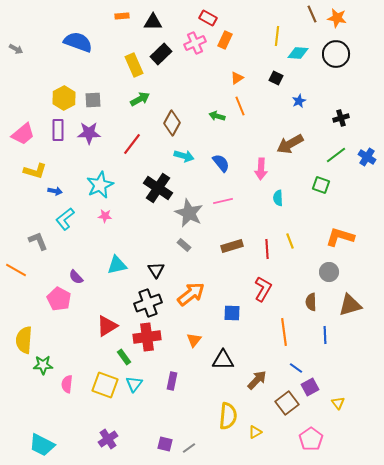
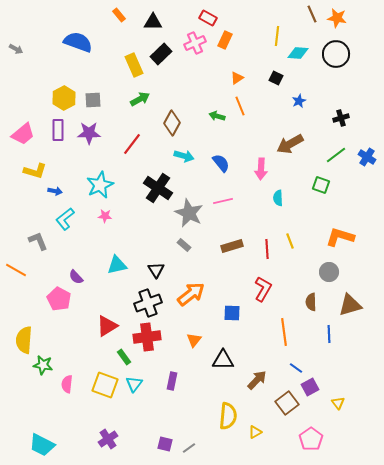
orange rectangle at (122, 16): moved 3 px left, 1 px up; rotated 56 degrees clockwise
blue line at (325, 335): moved 4 px right, 1 px up
green star at (43, 365): rotated 12 degrees clockwise
